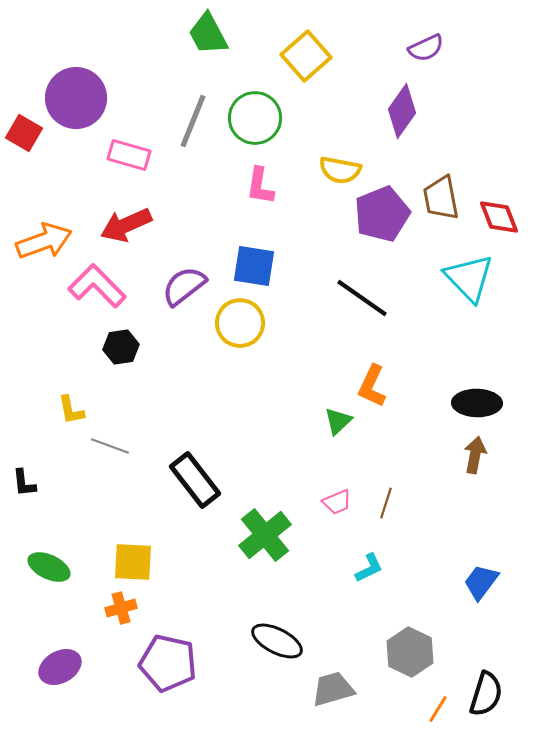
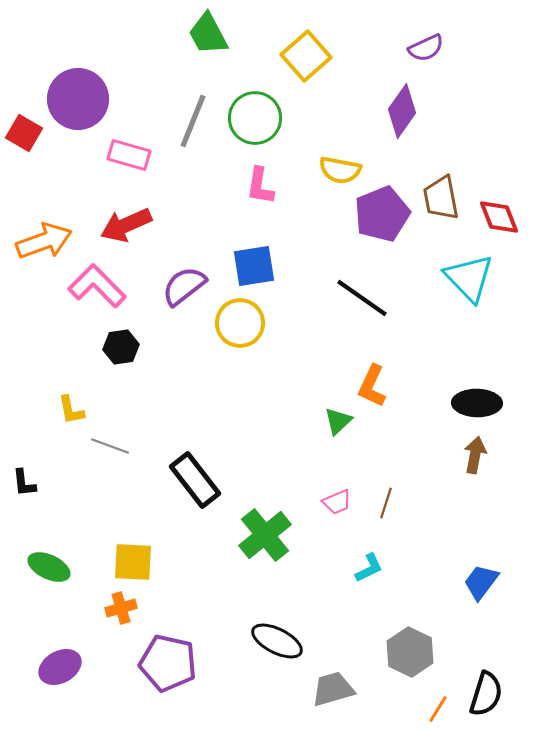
purple circle at (76, 98): moved 2 px right, 1 px down
blue square at (254, 266): rotated 18 degrees counterclockwise
